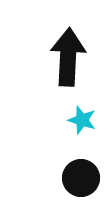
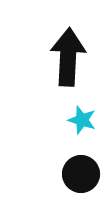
black circle: moved 4 px up
